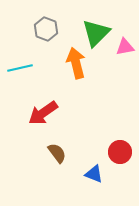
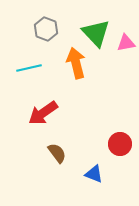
green triangle: rotated 28 degrees counterclockwise
pink triangle: moved 1 px right, 4 px up
cyan line: moved 9 px right
red circle: moved 8 px up
